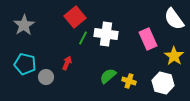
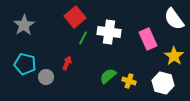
white cross: moved 3 px right, 2 px up
